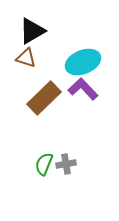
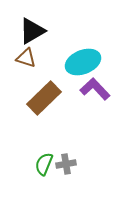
purple L-shape: moved 12 px right
